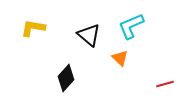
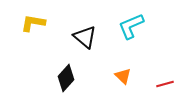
yellow L-shape: moved 5 px up
black triangle: moved 4 px left, 2 px down
orange triangle: moved 3 px right, 18 px down
